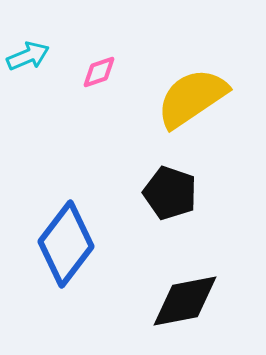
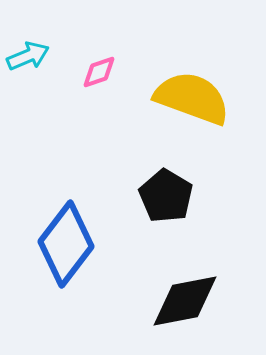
yellow semicircle: rotated 54 degrees clockwise
black pentagon: moved 4 px left, 3 px down; rotated 12 degrees clockwise
